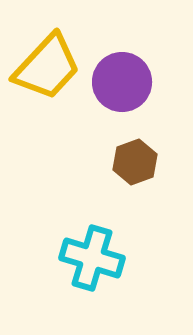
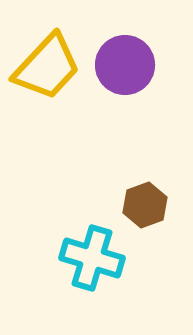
purple circle: moved 3 px right, 17 px up
brown hexagon: moved 10 px right, 43 px down
